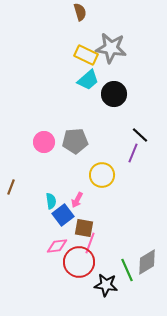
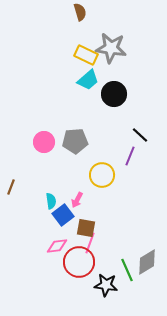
purple line: moved 3 px left, 3 px down
brown square: moved 2 px right
